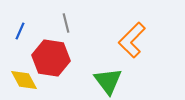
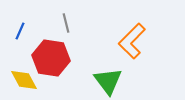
orange L-shape: moved 1 px down
